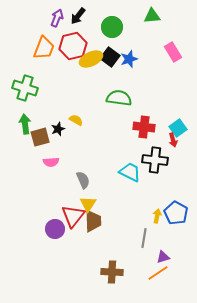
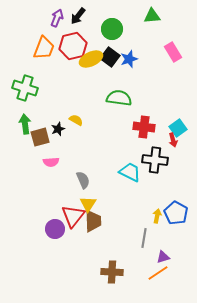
green circle: moved 2 px down
